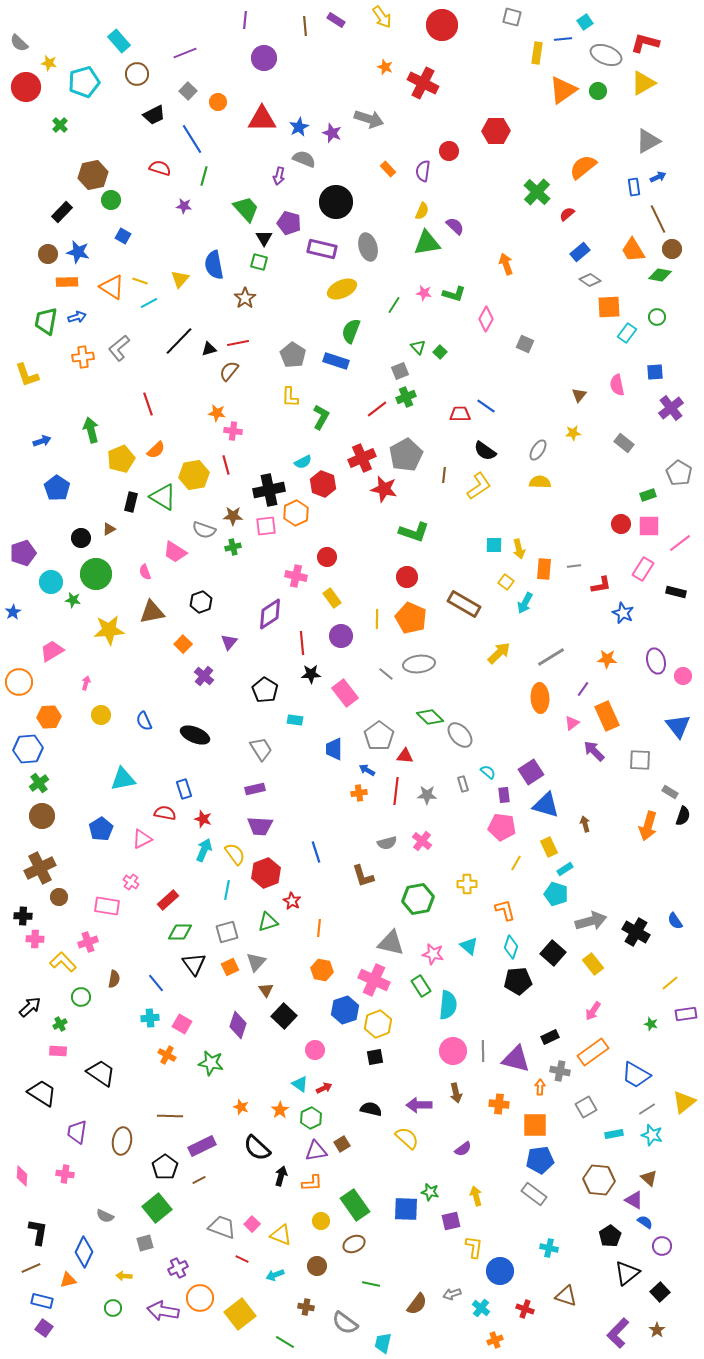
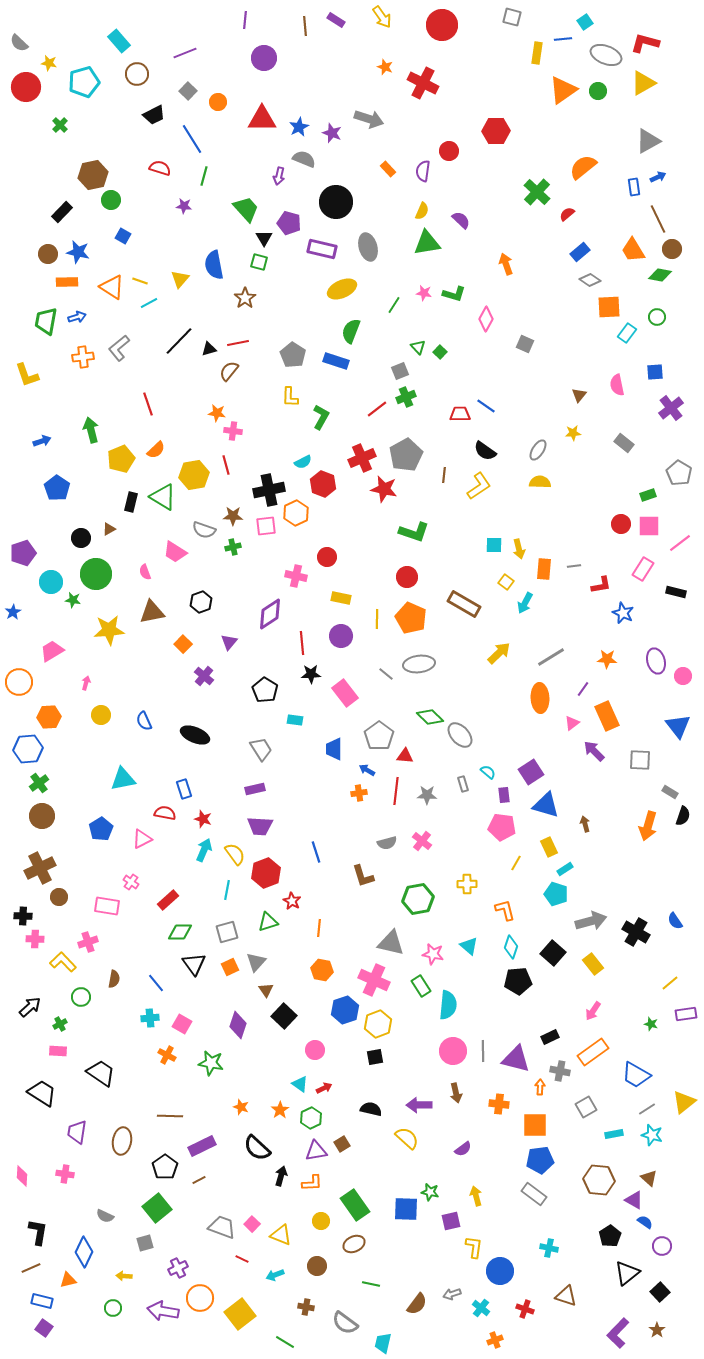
purple semicircle at (455, 226): moved 6 px right, 6 px up
yellow rectangle at (332, 598): moved 9 px right; rotated 42 degrees counterclockwise
